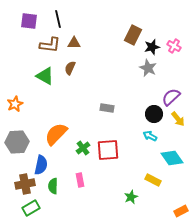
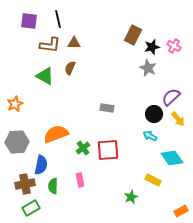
orange semicircle: rotated 25 degrees clockwise
